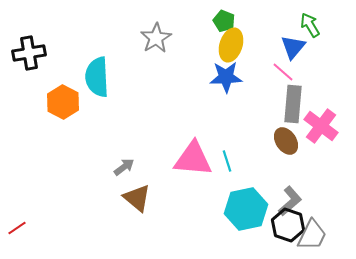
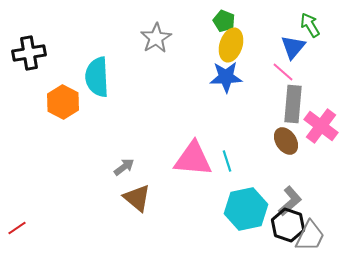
gray trapezoid: moved 2 px left, 1 px down
